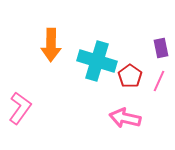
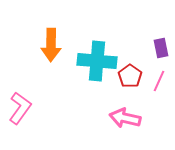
cyan cross: rotated 12 degrees counterclockwise
